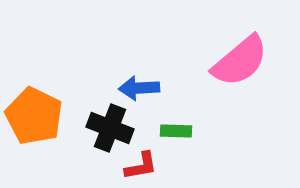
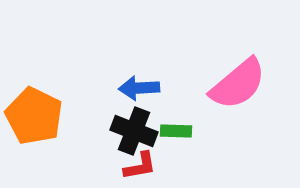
pink semicircle: moved 2 px left, 23 px down
black cross: moved 24 px right, 3 px down
red L-shape: moved 1 px left
